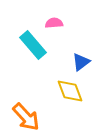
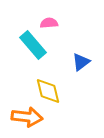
pink semicircle: moved 5 px left
yellow diamond: moved 22 px left; rotated 8 degrees clockwise
orange arrow: moved 1 px right; rotated 40 degrees counterclockwise
